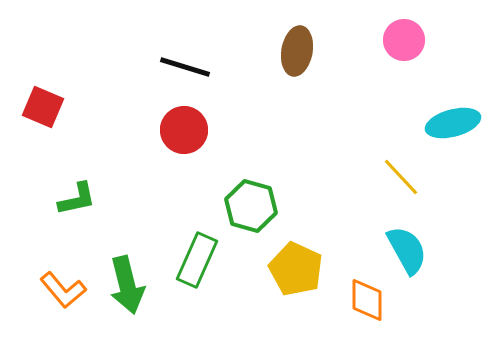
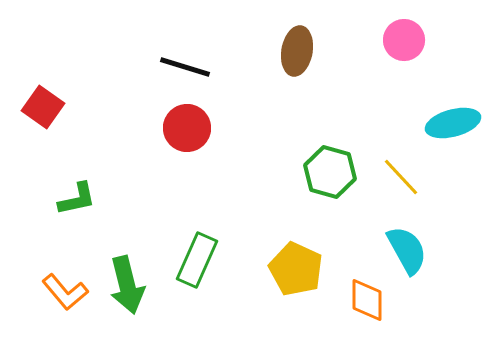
red square: rotated 12 degrees clockwise
red circle: moved 3 px right, 2 px up
green hexagon: moved 79 px right, 34 px up
orange L-shape: moved 2 px right, 2 px down
